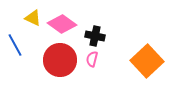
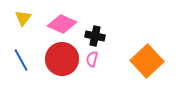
yellow triangle: moved 10 px left; rotated 42 degrees clockwise
pink diamond: rotated 12 degrees counterclockwise
blue line: moved 6 px right, 15 px down
red circle: moved 2 px right, 1 px up
